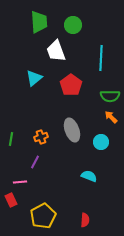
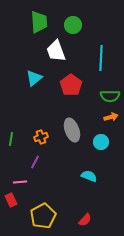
orange arrow: rotated 120 degrees clockwise
red semicircle: rotated 40 degrees clockwise
